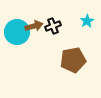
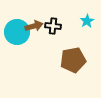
black cross: rotated 28 degrees clockwise
